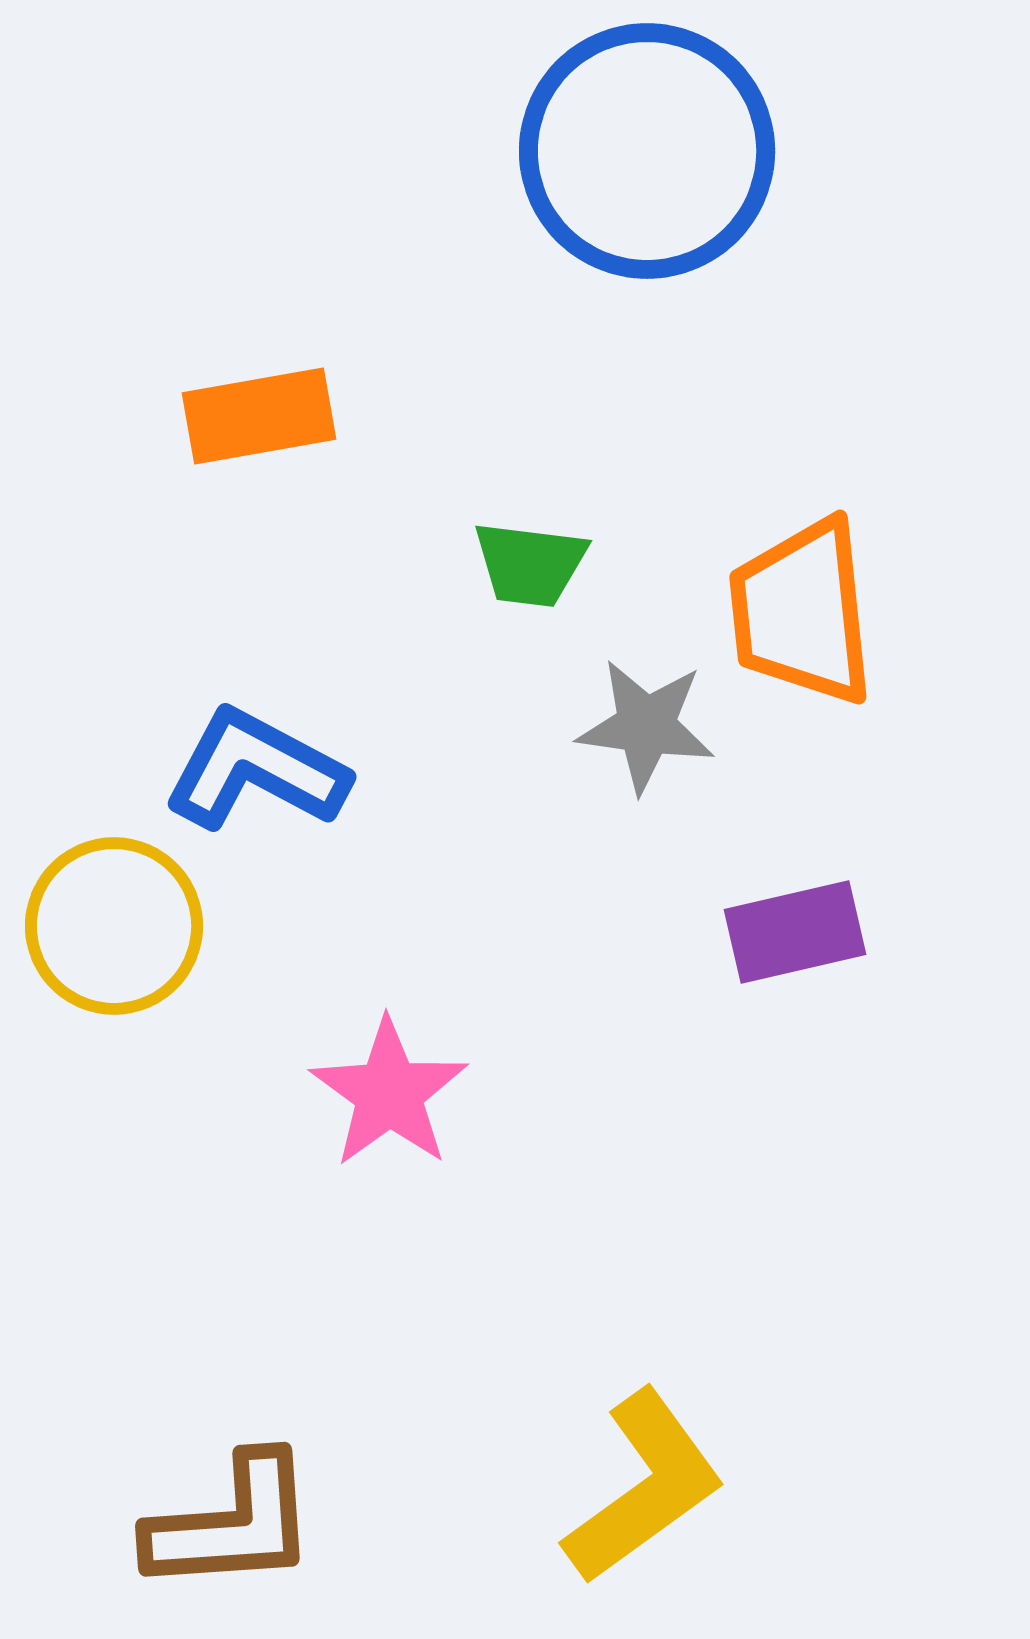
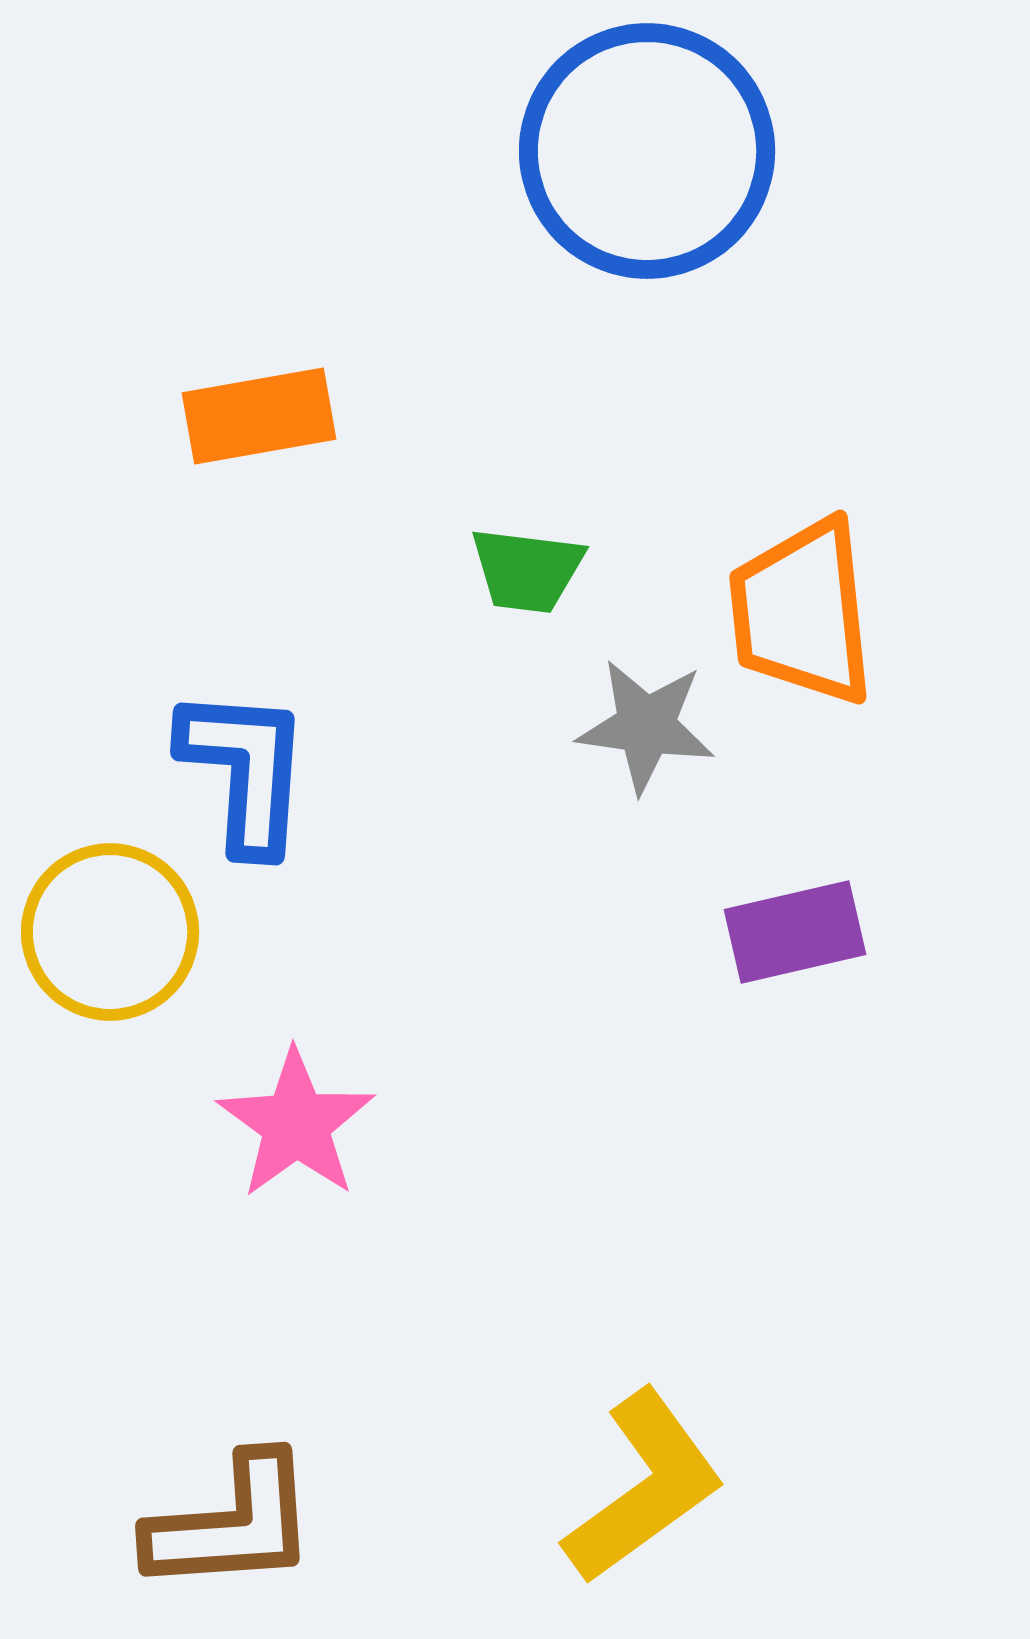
green trapezoid: moved 3 px left, 6 px down
blue L-shape: moved 11 px left; rotated 66 degrees clockwise
yellow circle: moved 4 px left, 6 px down
pink star: moved 93 px left, 31 px down
